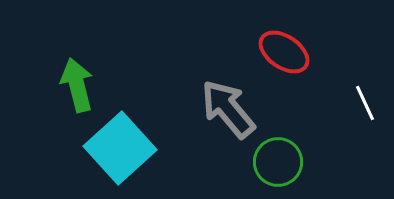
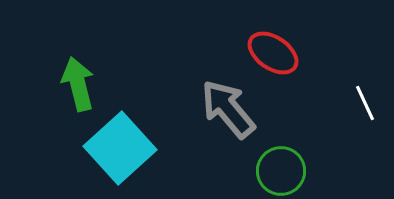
red ellipse: moved 11 px left, 1 px down
green arrow: moved 1 px right, 1 px up
green circle: moved 3 px right, 9 px down
